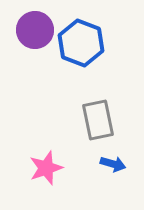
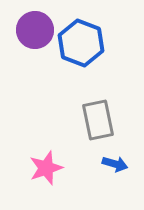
blue arrow: moved 2 px right
